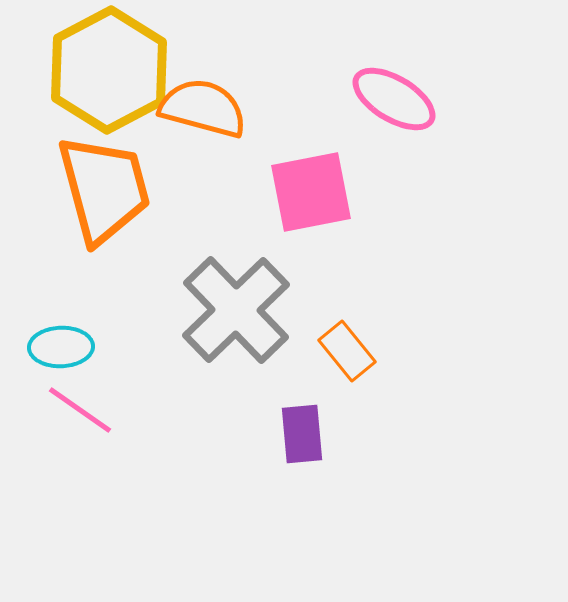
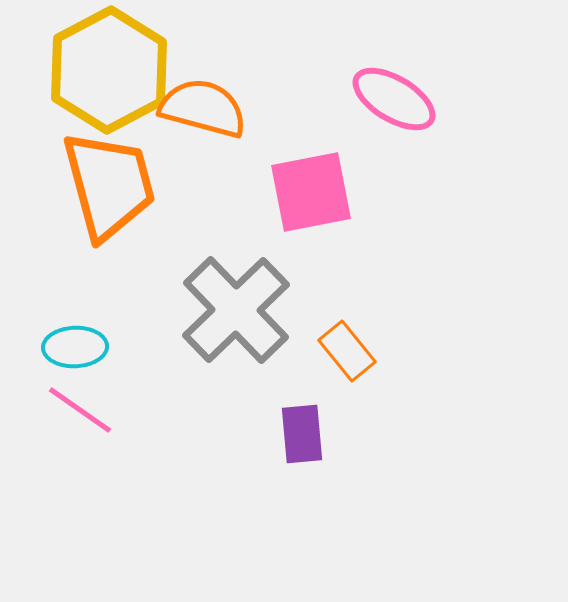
orange trapezoid: moved 5 px right, 4 px up
cyan ellipse: moved 14 px right
